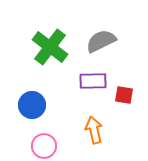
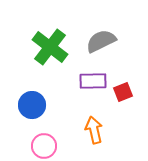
red square: moved 1 px left, 3 px up; rotated 30 degrees counterclockwise
